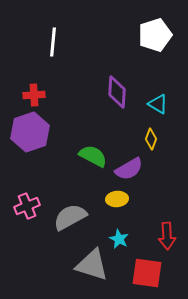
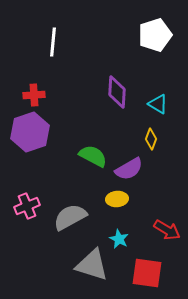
red arrow: moved 6 px up; rotated 56 degrees counterclockwise
